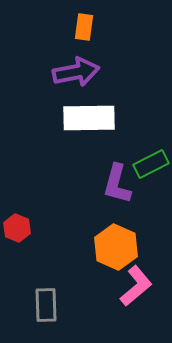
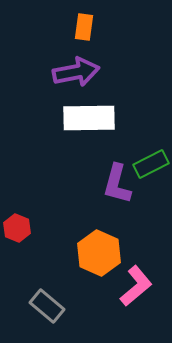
orange hexagon: moved 17 px left, 6 px down
gray rectangle: moved 1 px right, 1 px down; rotated 48 degrees counterclockwise
